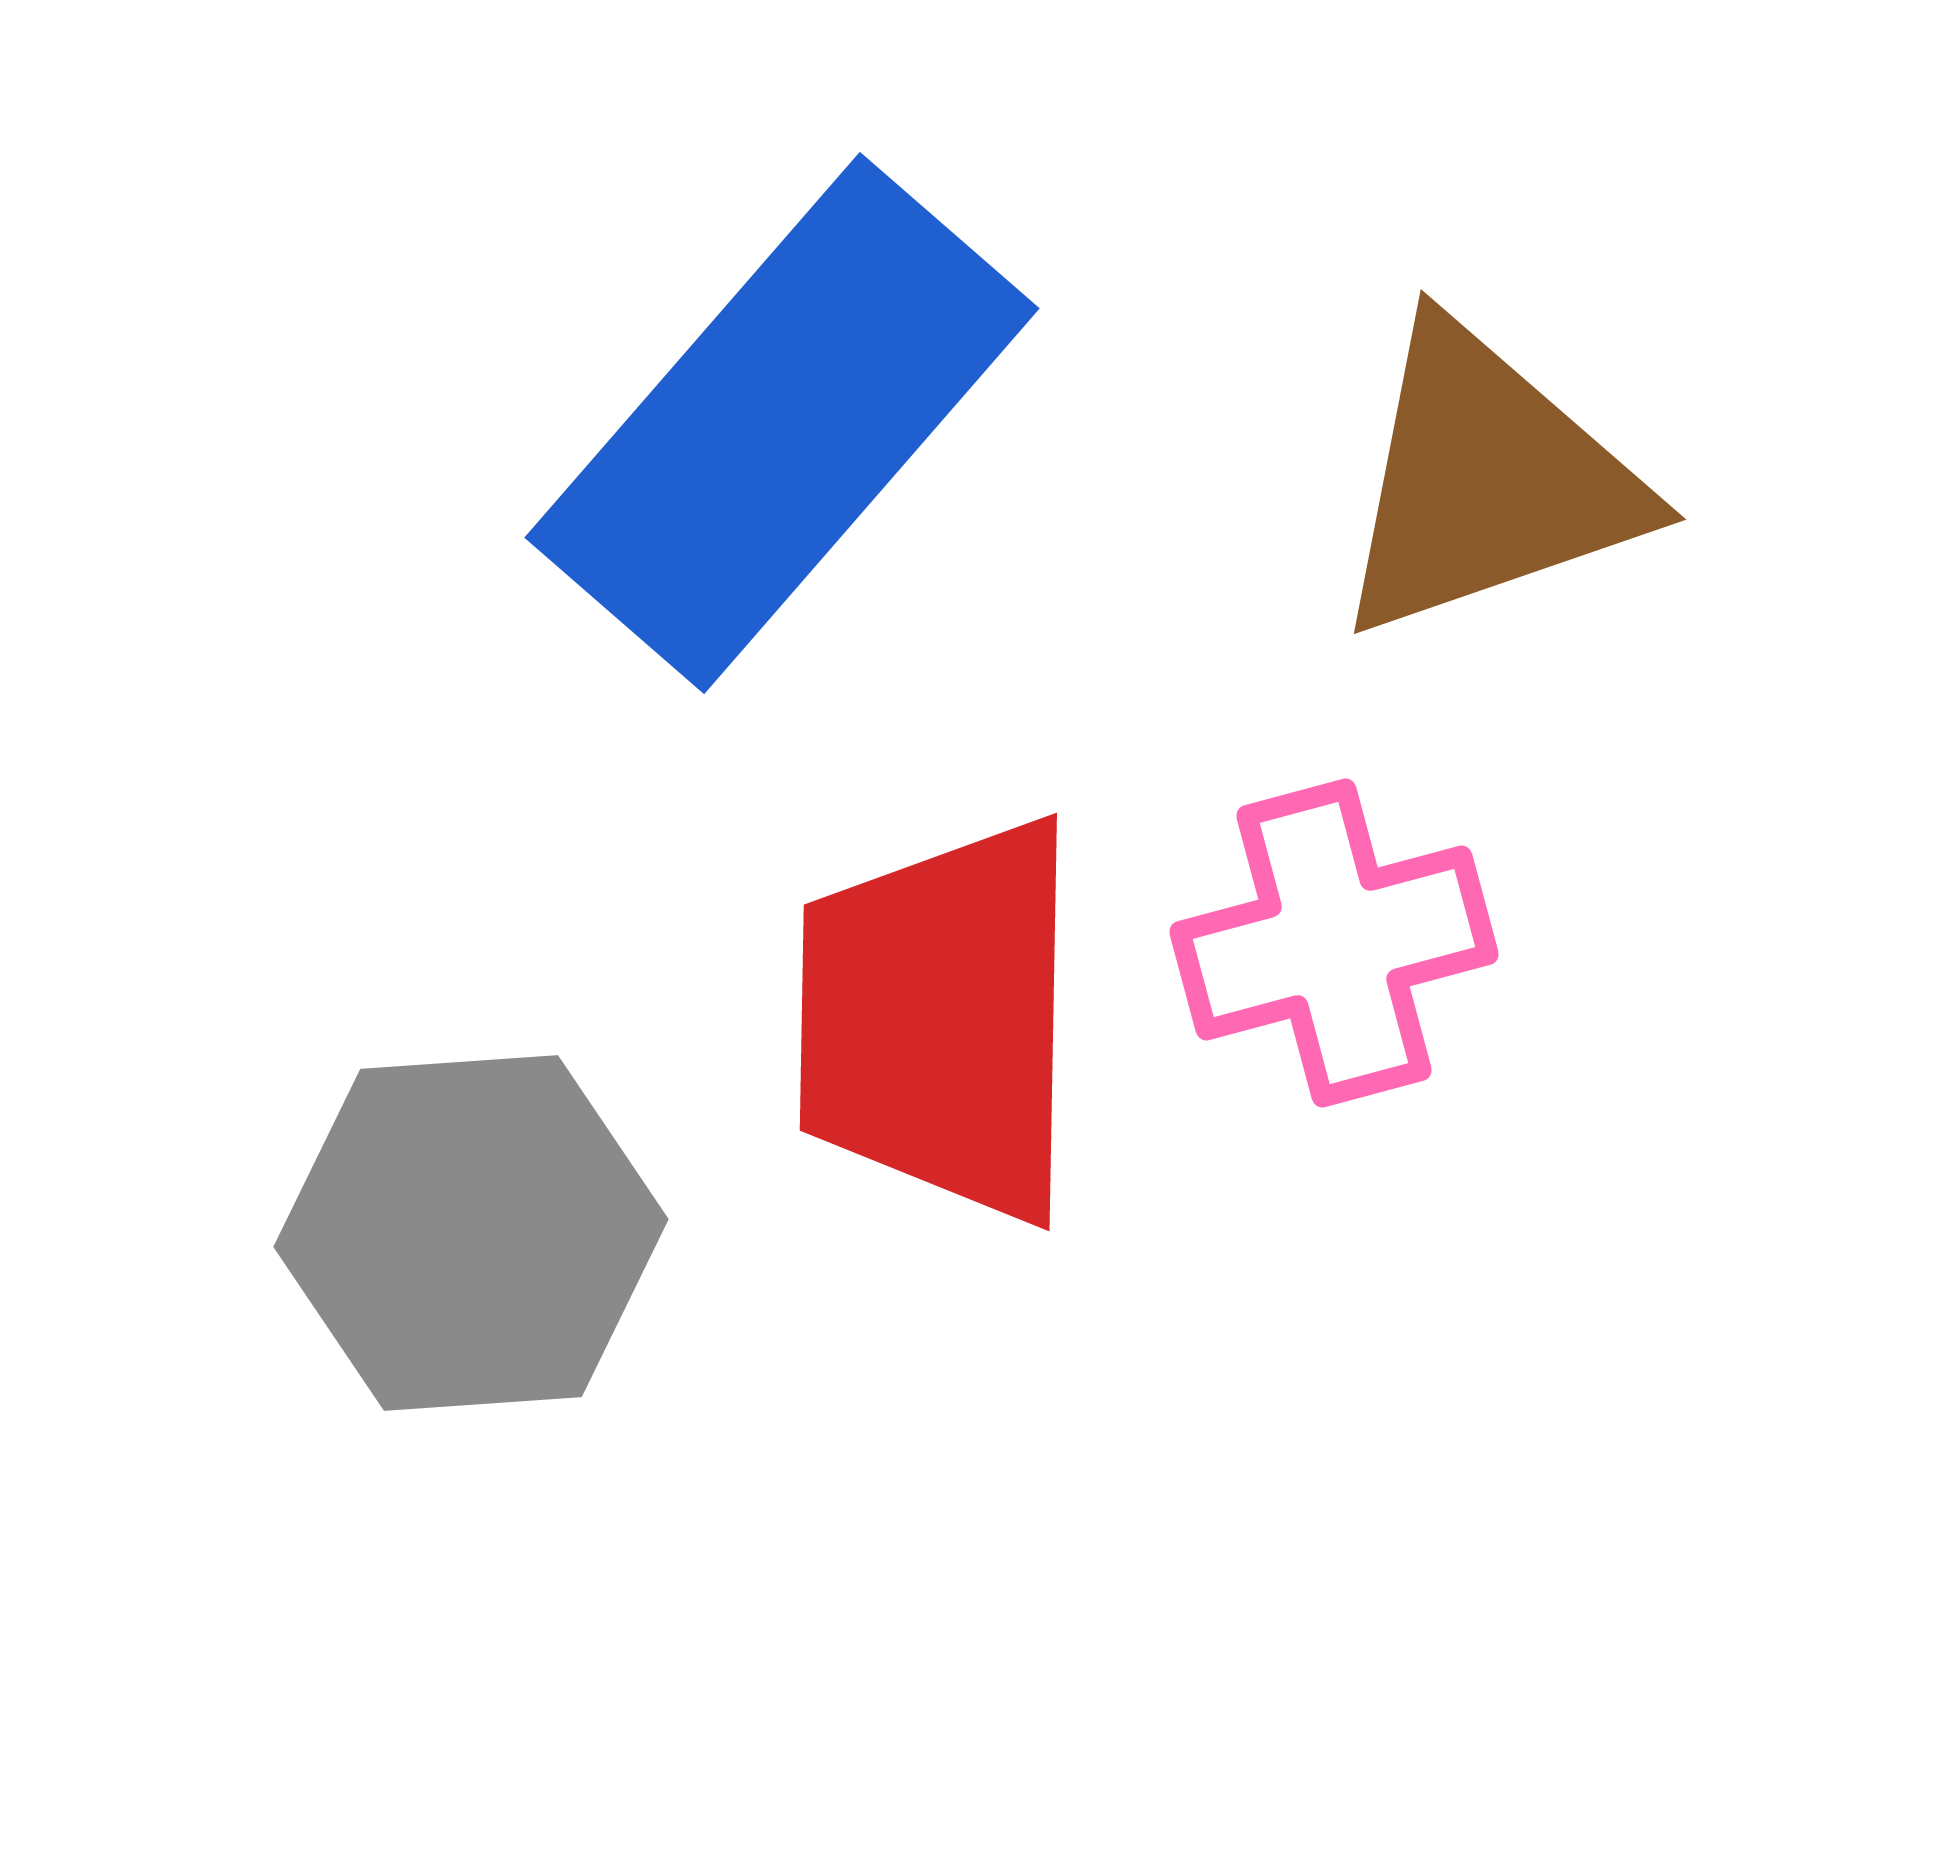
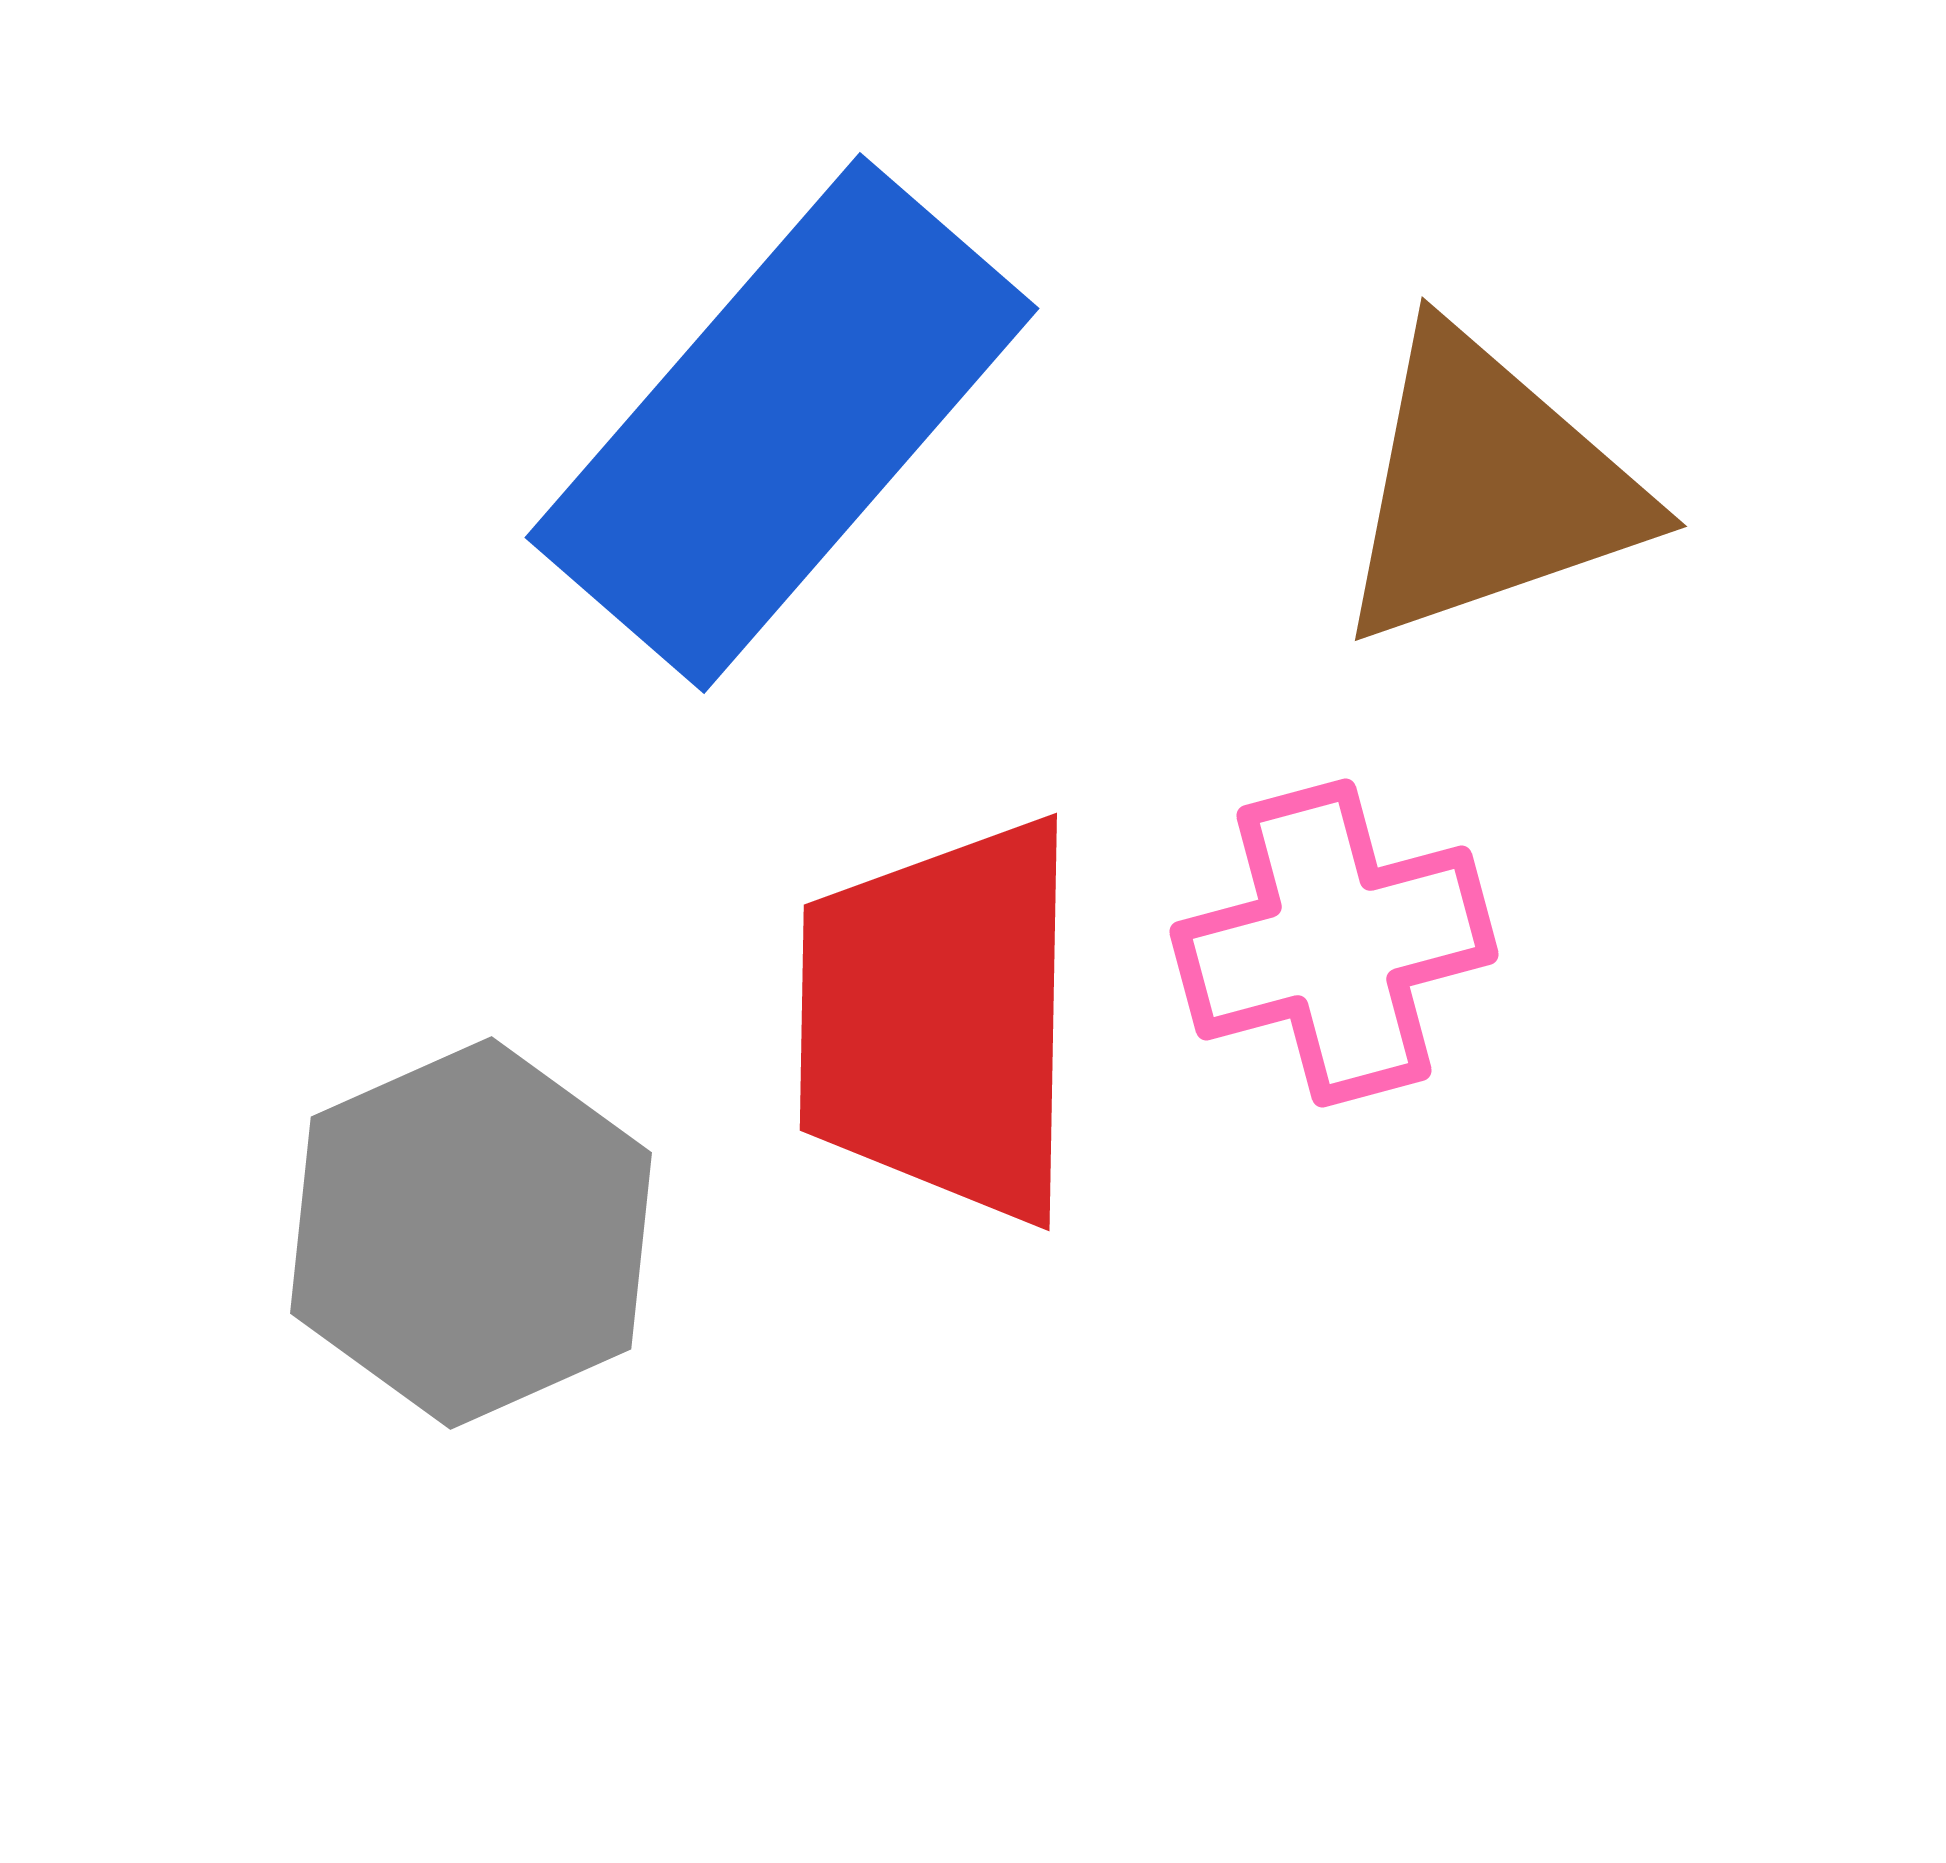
brown triangle: moved 1 px right, 7 px down
gray hexagon: rotated 20 degrees counterclockwise
